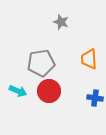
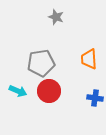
gray star: moved 5 px left, 5 px up
